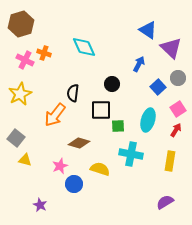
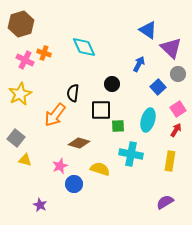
gray circle: moved 4 px up
